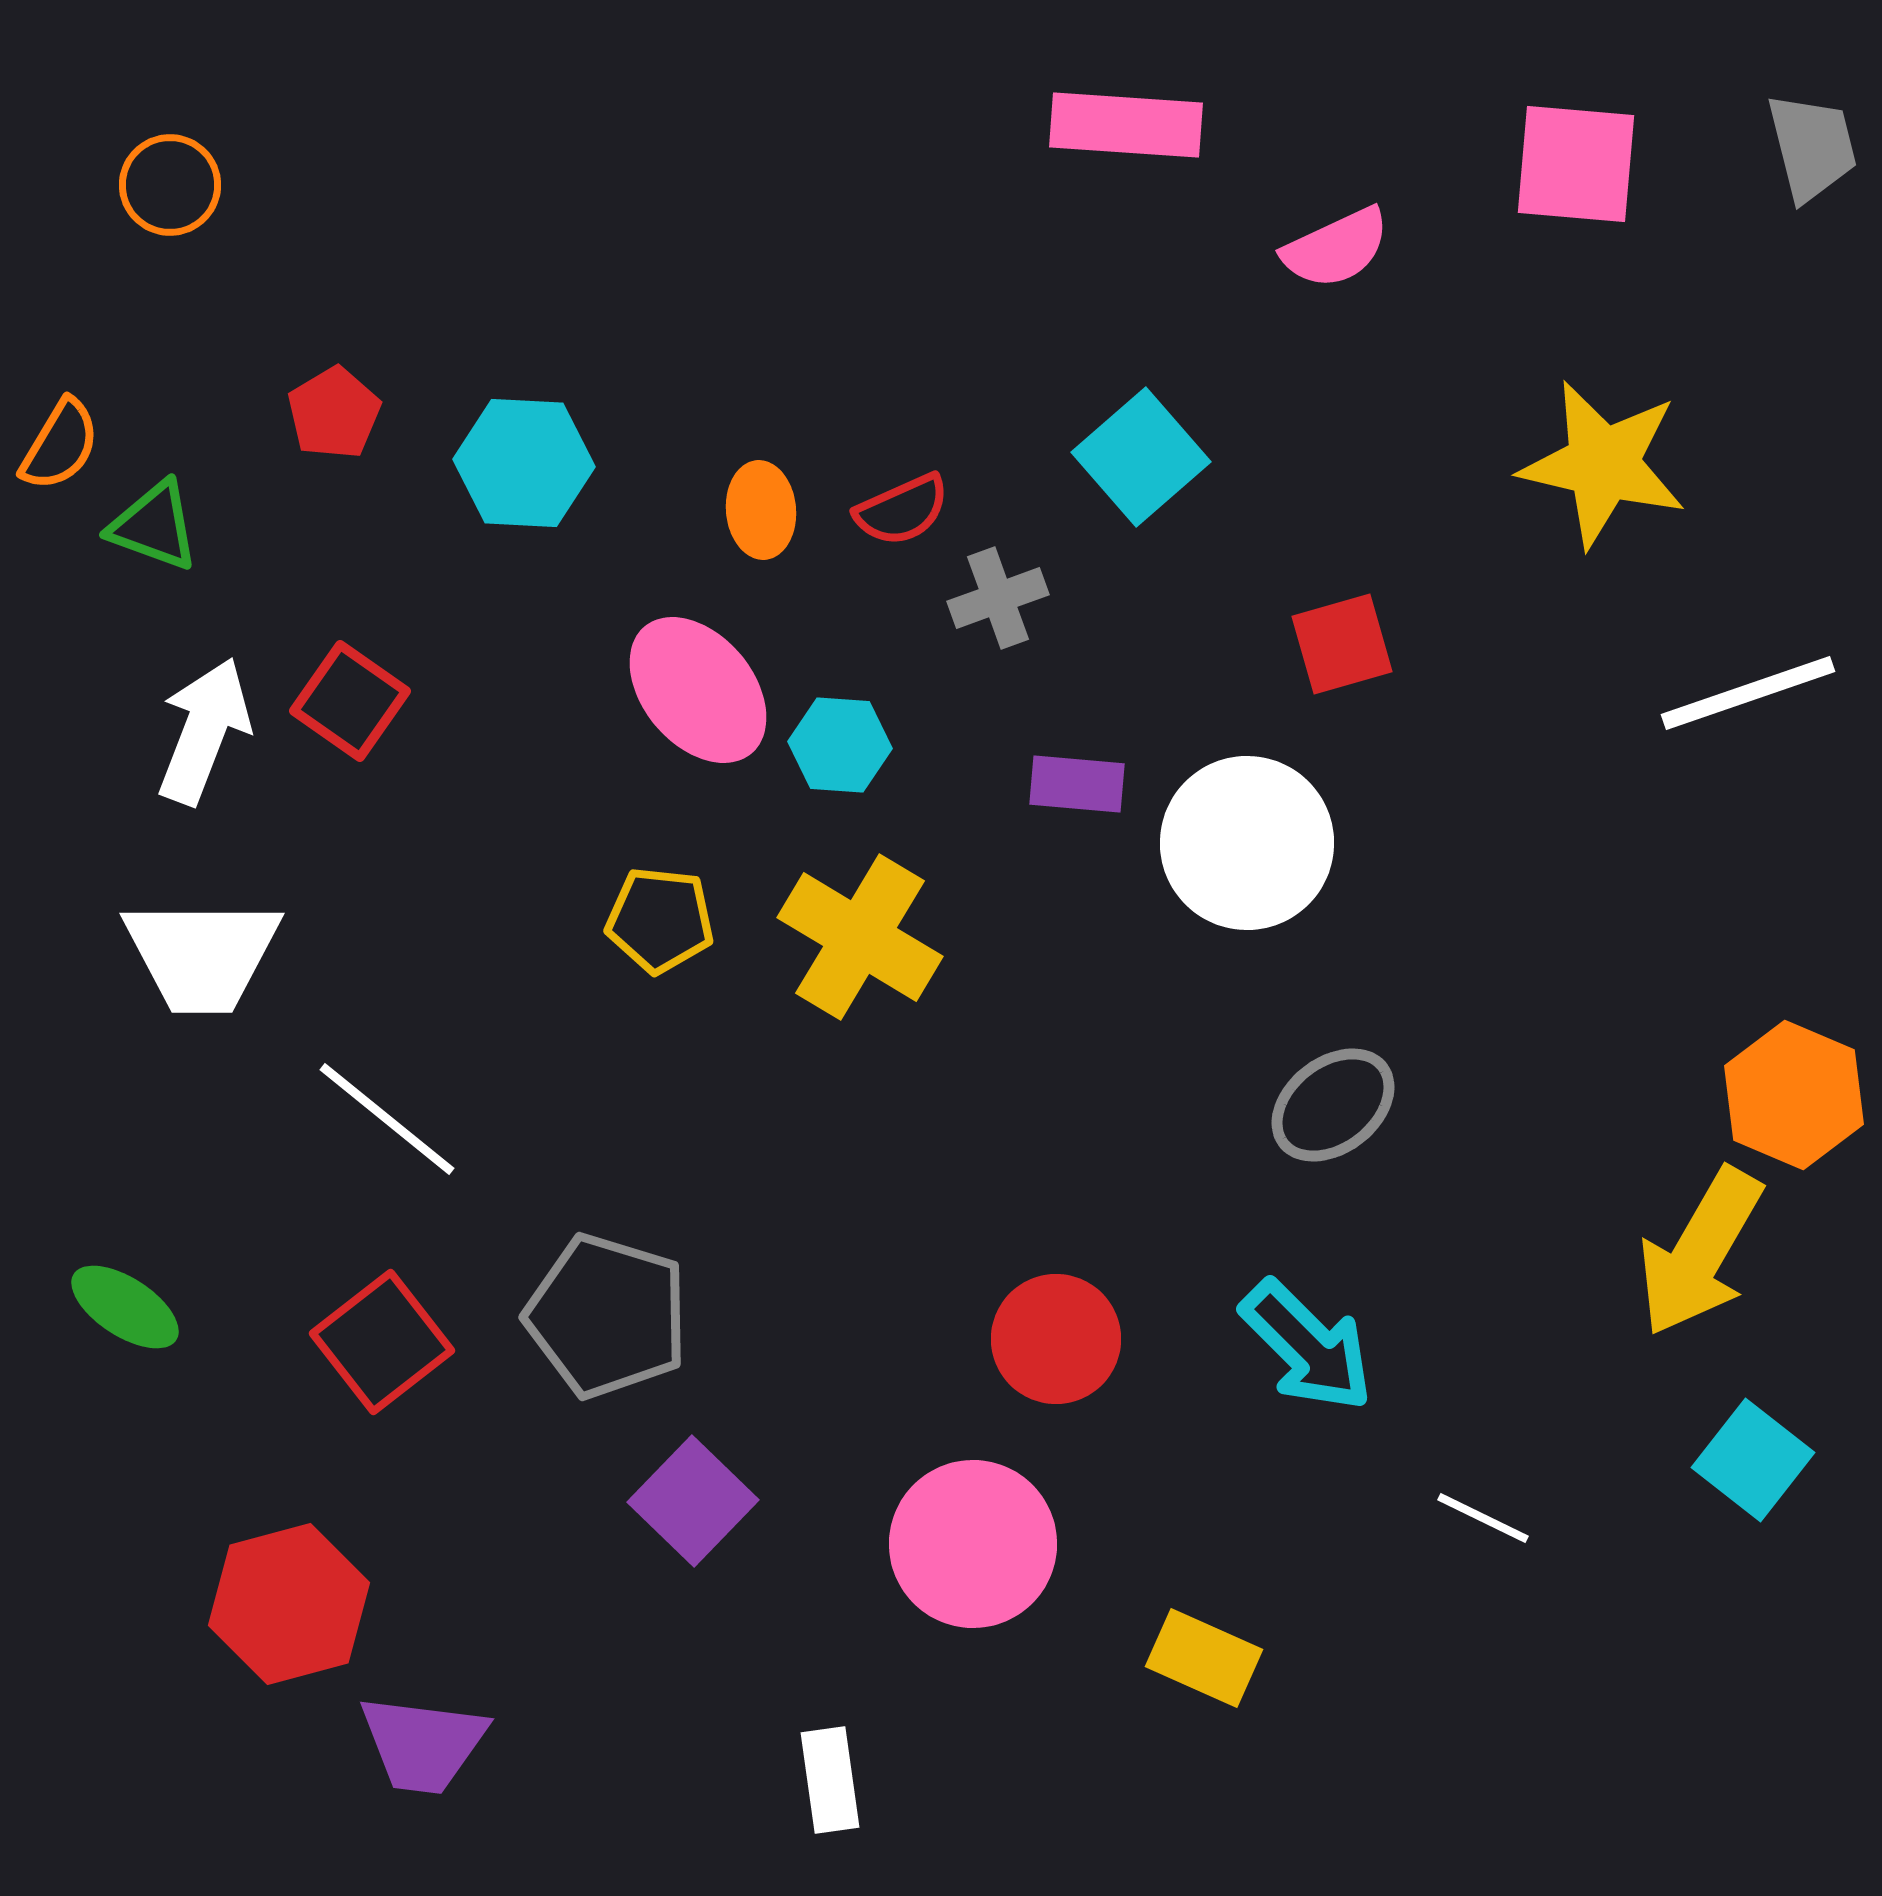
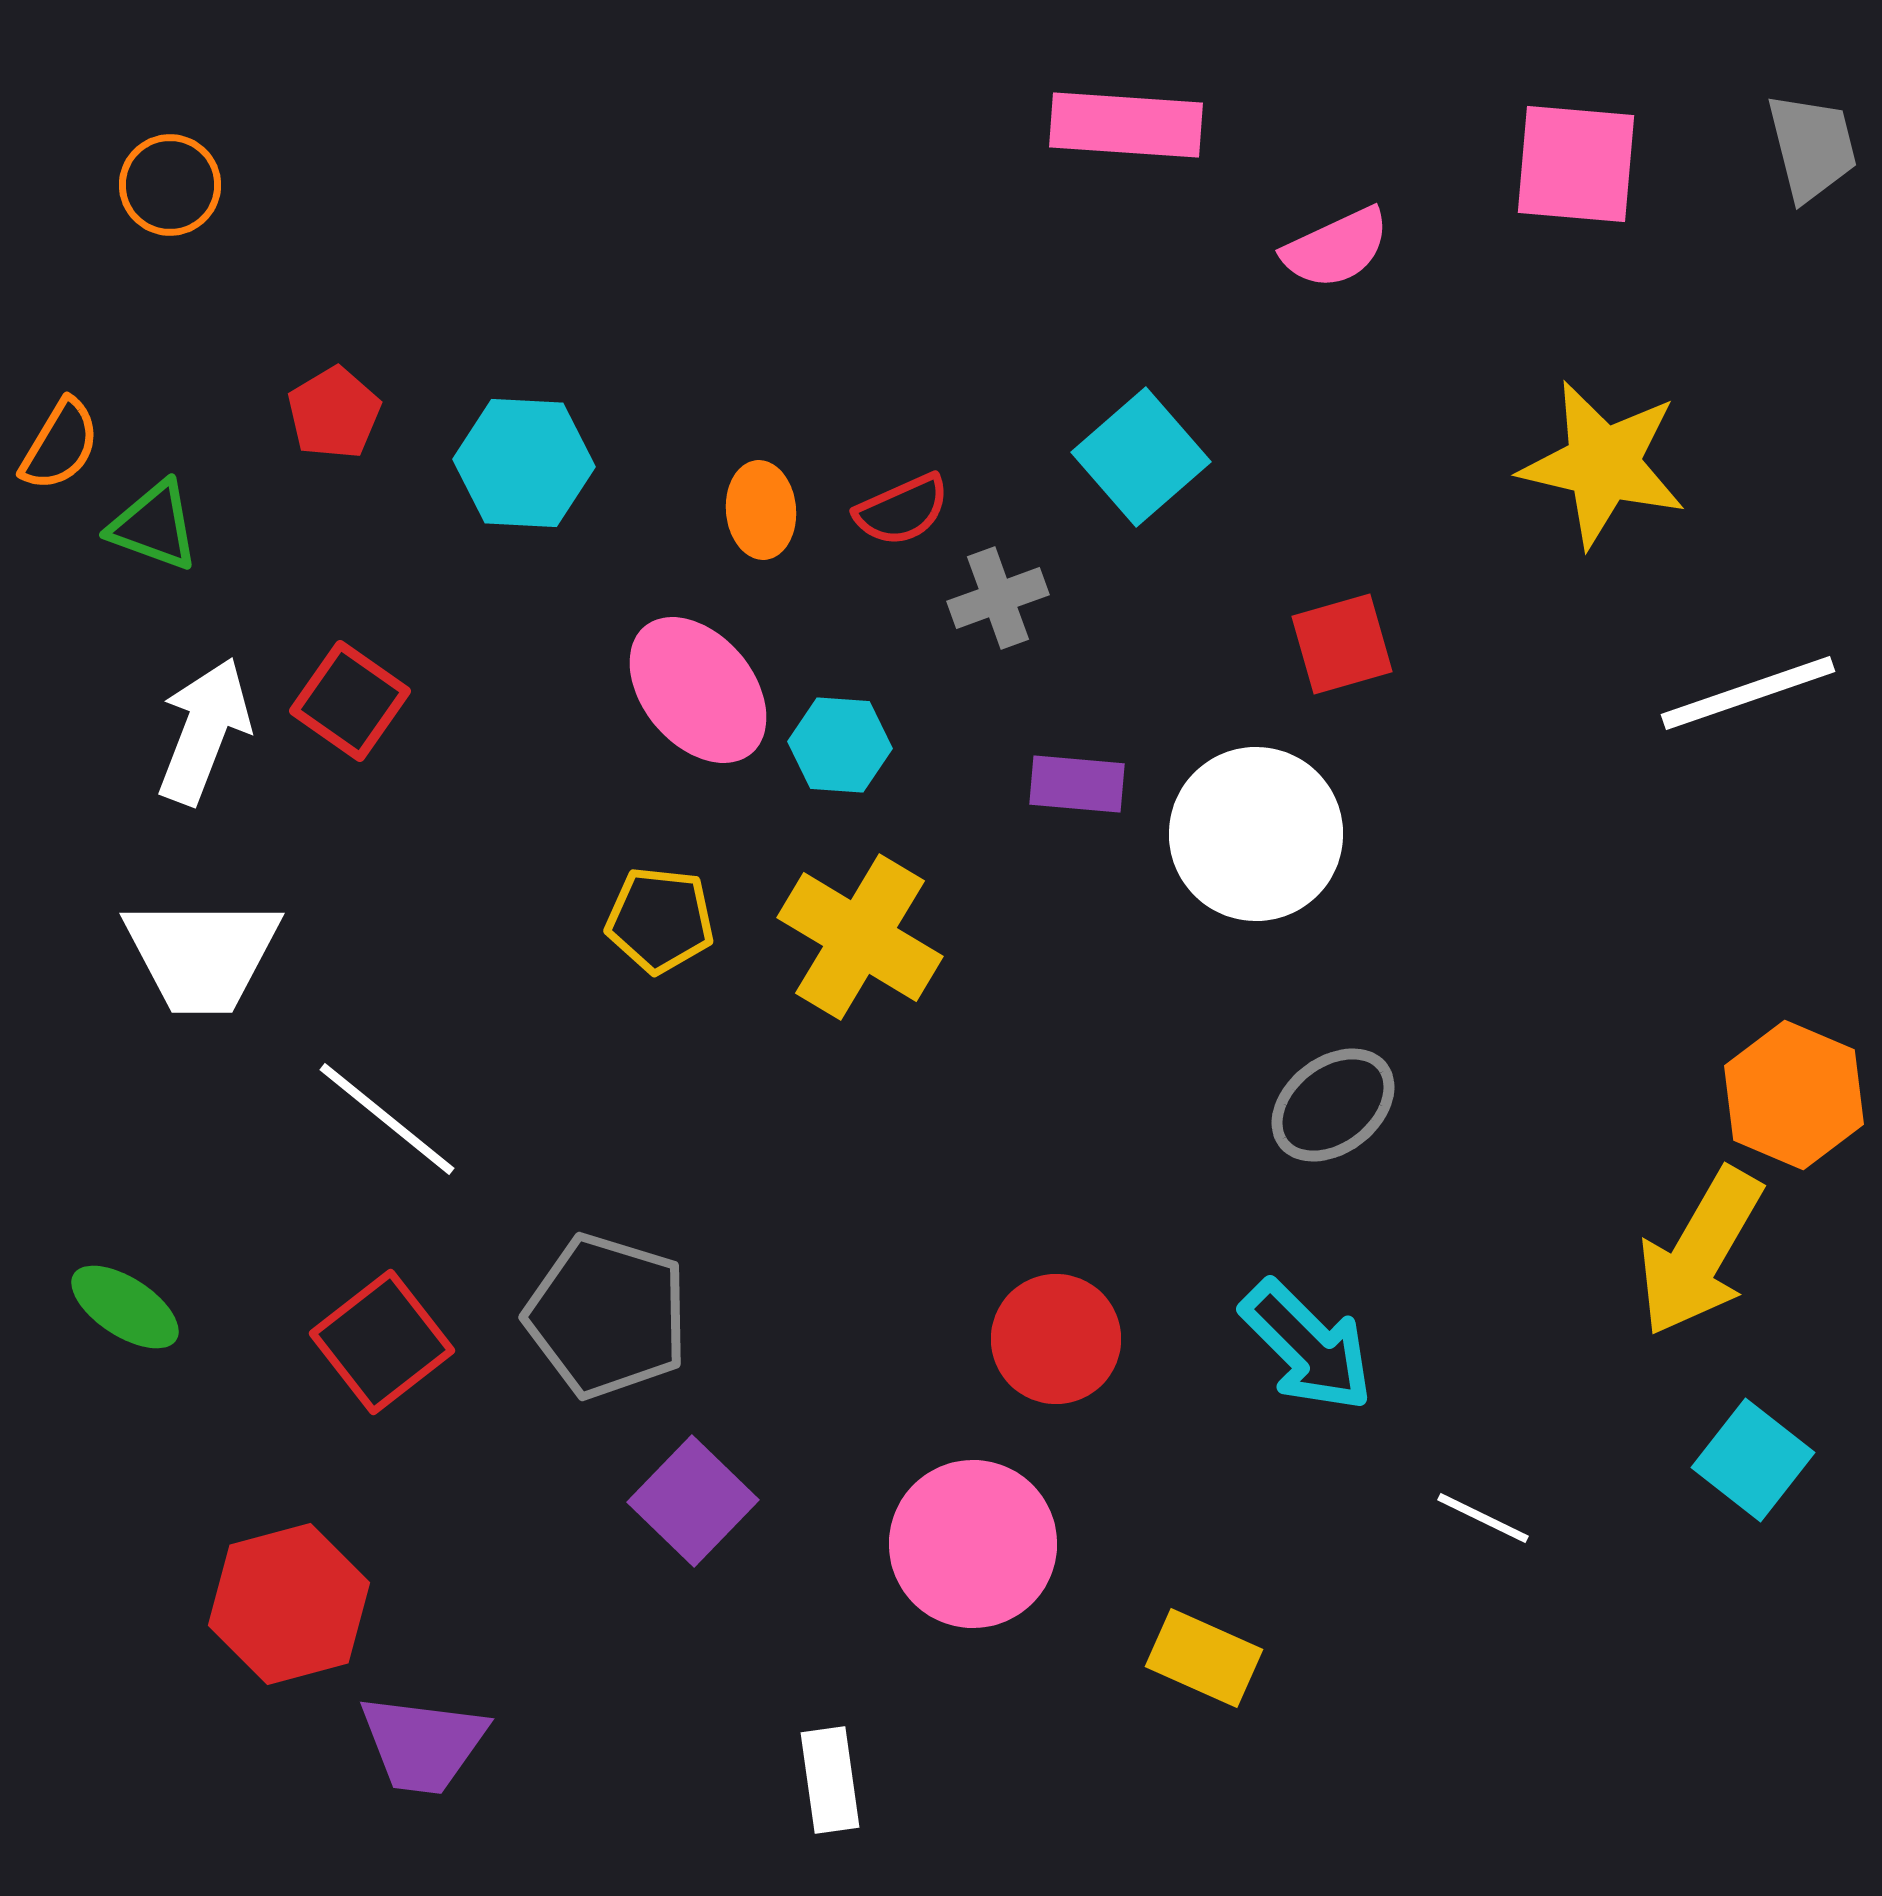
white circle at (1247, 843): moved 9 px right, 9 px up
